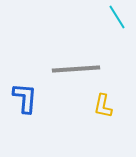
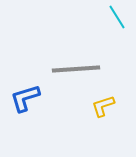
blue L-shape: rotated 112 degrees counterclockwise
yellow L-shape: rotated 60 degrees clockwise
